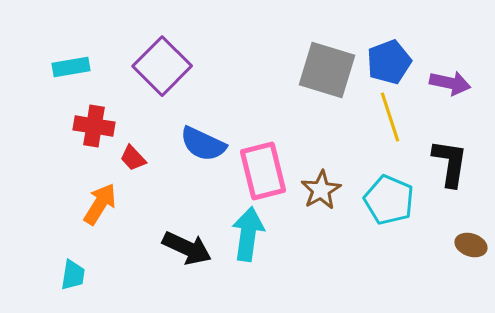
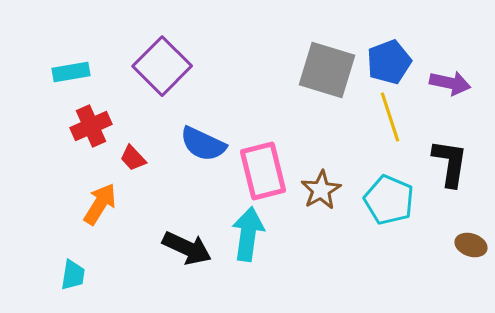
cyan rectangle: moved 5 px down
red cross: moved 3 px left; rotated 33 degrees counterclockwise
